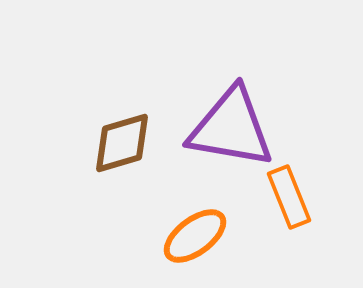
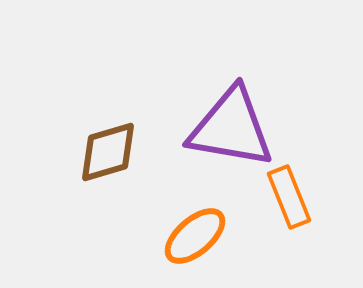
brown diamond: moved 14 px left, 9 px down
orange ellipse: rotated 4 degrees counterclockwise
